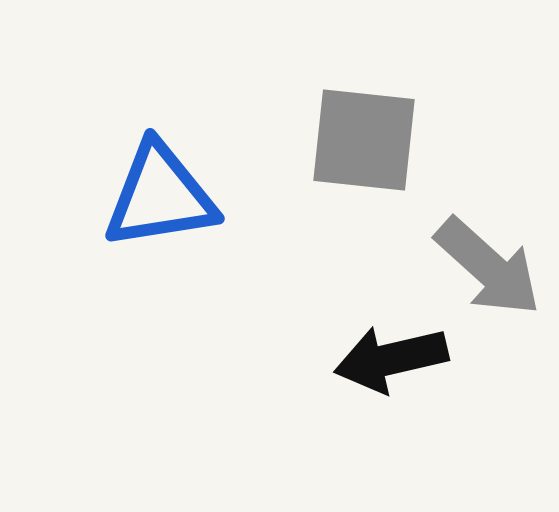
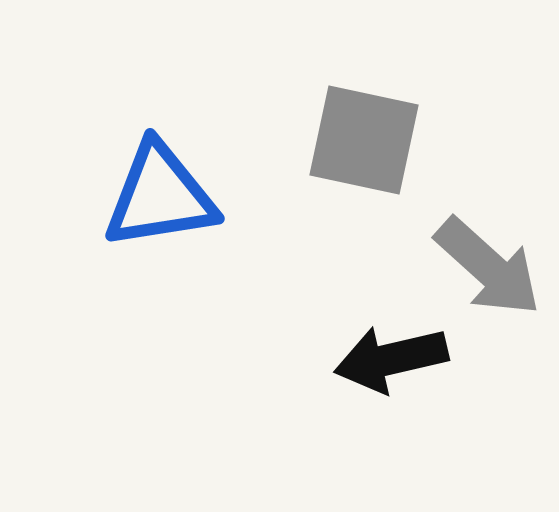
gray square: rotated 6 degrees clockwise
